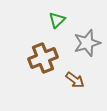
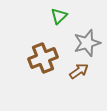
green triangle: moved 2 px right, 4 px up
brown arrow: moved 4 px right, 9 px up; rotated 72 degrees counterclockwise
